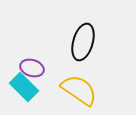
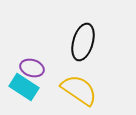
cyan rectangle: rotated 12 degrees counterclockwise
